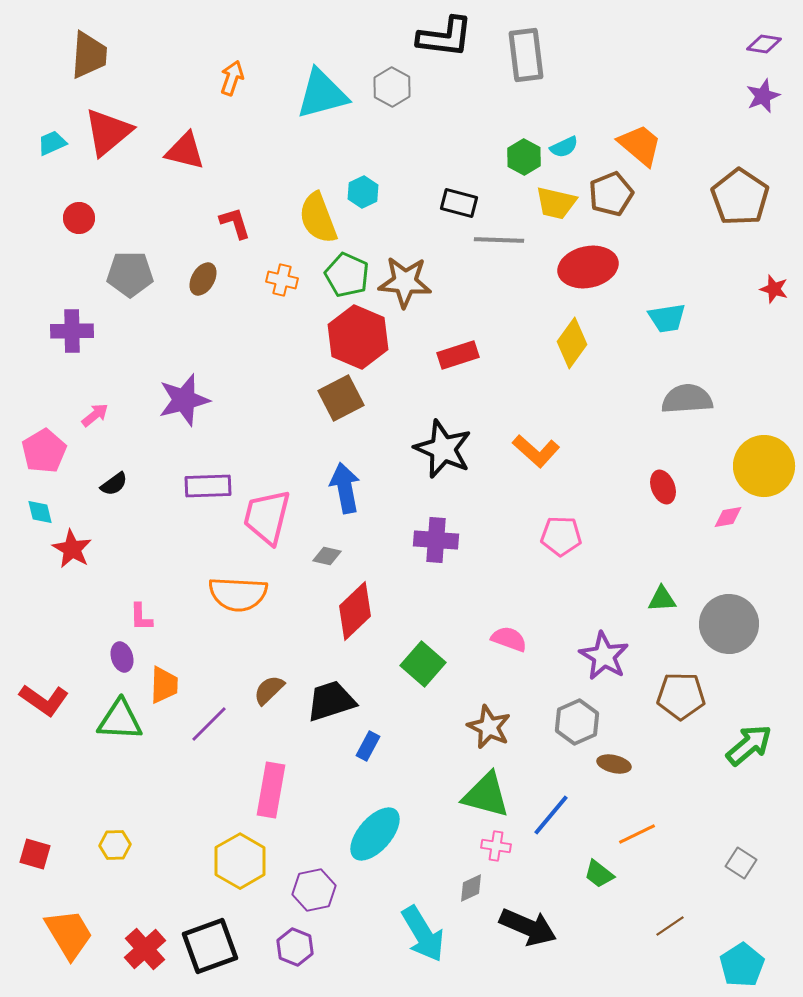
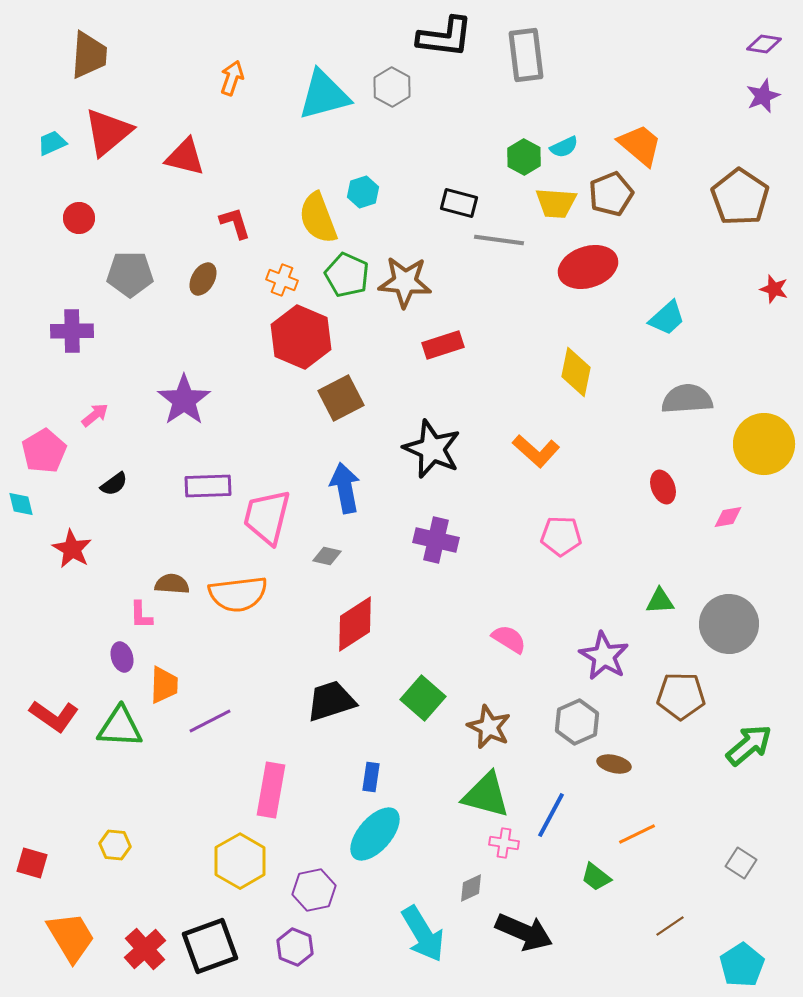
cyan triangle at (322, 94): moved 2 px right, 1 px down
red triangle at (185, 151): moved 6 px down
cyan hexagon at (363, 192): rotated 8 degrees clockwise
yellow trapezoid at (556, 203): rotated 9 degrees counterclockwise
gray line at (499, 240): rotated 6 degrees clockwise
red ellipse at (588, 267): rotated 6 degrees counterclockwise
orange cross at (282, 280): rotated 8 degrees clockwise
cyan trapezoid at (667, 318): rotated 33 degrees counterclockwise
red hexagon at (358, 337): moved 57 px left
yellow diamond at (572, 343): moved 4 px right, 29 px down; rotated 24 degrees counterclockwise
red rectangle at (458, 355): moved 15 px left, 10 px up
purple star at (184, 400): rotated 20 degrees counterclockwise
black star at (443, 449): moved 11 px left
yellow circle at (764, 466): moved 22 px up
cyan diamond at (40, 512): moved 19 px left, 8 px up
purple cross at (436, 540): rotated 9 degrees clockwise
orange semicircle at (238, 594): rotated 10 degrees counterclockwise
green triangle at (662, 599): moved 2 px left, 2 px down
red diamond at (355, 611): moved 13 px down; rotated 10 degrees clockwise
pink L-shape at (141, 617): moved 2 px up
pink semicircle at (509, 639): rotated 12 degrees clockwise
green square at (423, 664): moved 34 px down
brown semicircle at (269, 690): moved 97 px left, 106 px up; rotated 48 degrees clockwise
red L-shape at (44, 700): moved 10 px right, 16 px down
green triangle at (120, 720): moved 7 px down
purple line at (209, 724): moved 1 px right, 3 px up; rotated 18 degrees clockwise
blue rectangle at (368, 746): moved 3 px right, 31 px down; rotated 20 degrees counterclockwise
blue line at (551, 815): rotated 12 degrees counterclockwise
yellow hexagon at (115, 845): rotated 8 degrees clockwise
pink cross at (496, 846): moved 8 px right, 3 px up
red square at (35, 854): moved 3 px left, 9 px down
green trapezoid at (599, 874): moved 3 px left, 3 px down
black arrow at (528, 927): moved 4 px left, 5 px down
orange trapezoid at (69, 934): moved 2 px right, 3 px down
